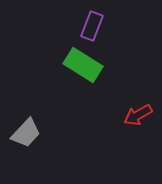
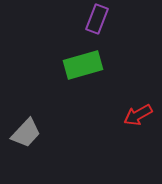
purple rectangle: moved 5 px right, 7 px up
green rectangle: rotated 48 degrees counterclockwise
